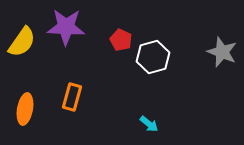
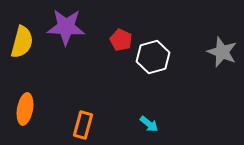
yellow semicircle: rotated 20 degrees counterclockwise
orange rectangle: moved 11 px right, 28 px down
